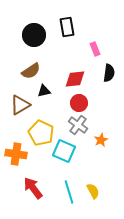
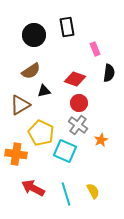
red diamond: rotated 25 degrees clockwise
cyan square: moved 1 px right
red arrow: rotated 25 degrees counterclockwise
cyan line: moved 3 px left, 2 px down
